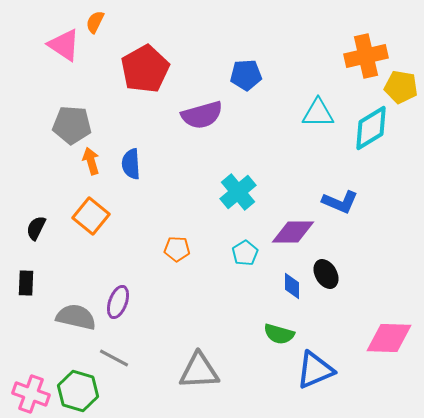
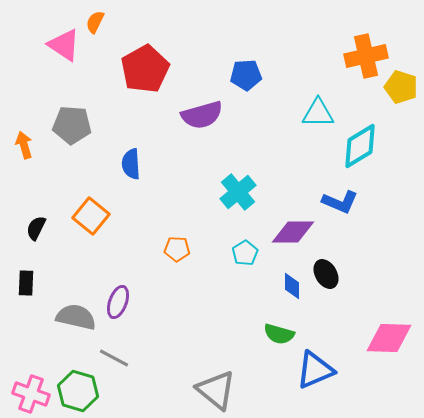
yellow pentagon: rotated 8 degrees clockwise
cyan diamond: moved 11 px left, 18 px down
orange arrow: moved 67 px left, 16 px up
gray triangle: moved 17 px right, 19 px down; rotated 42 degrees clockwise
